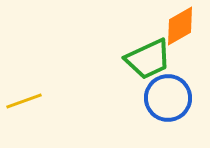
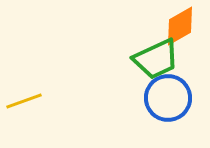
green trapezoid: moved 8 px right
